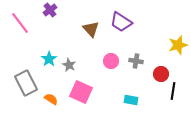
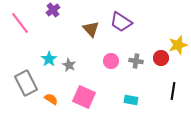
purple cross: moved 3 px right
red circle: moved 16 px up
pink square: moved 3 px right, 5 px down
